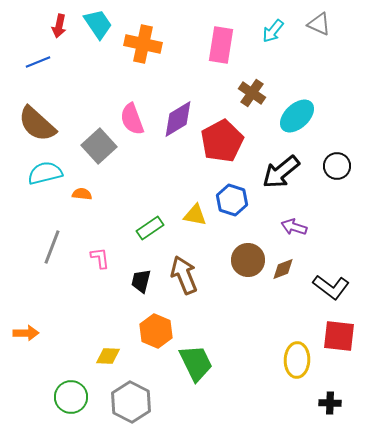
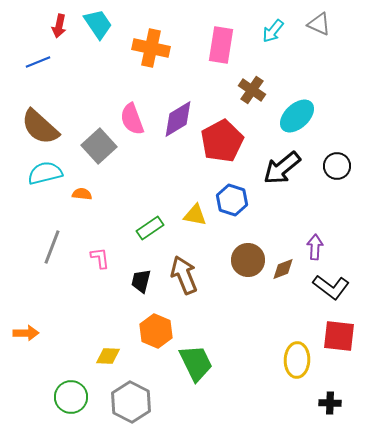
orange cross: moved 8 px right, 4 px down
brown cross: moved 3 px up
brown semicircle: moved 3 px right, 3 px down
black arrow: moved 1 px right, 4 px up
purple arrow: moved 21 px right, 20 px down; rotated 75 degrees clockwise
